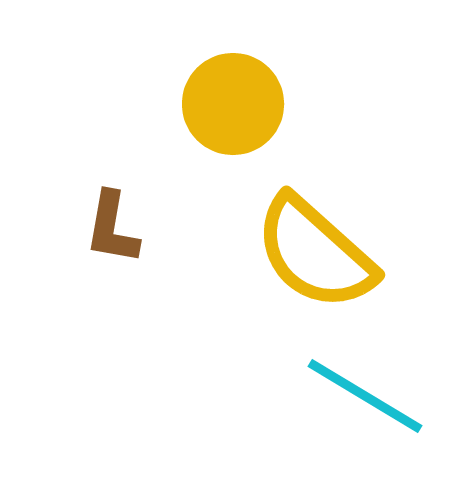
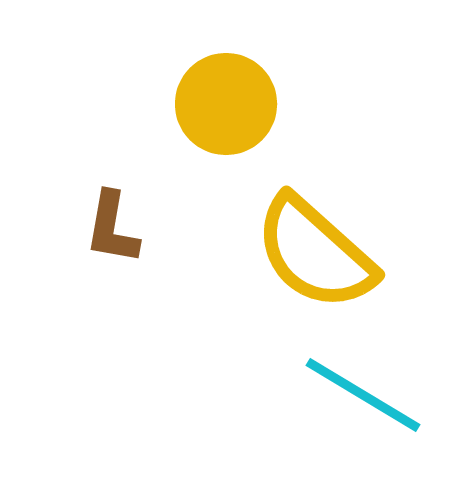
yellow circle: moved 7 px left
cyan line: moved 2 px left, 1 px up
